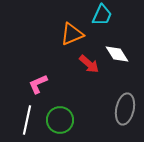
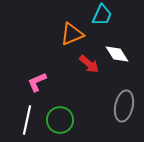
pink L-shape: moved 1 px left, 2 px up
gray ellipse: moved 1 px left, 3 px up
